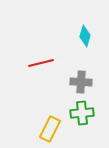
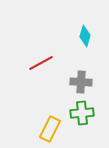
red line: rotated 15 degrees counterclockwise
